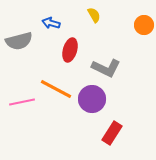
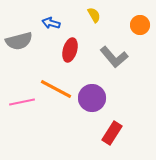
orange circle: moved 4 px left
gray L-shape: moved 8 px right, 11 px up; rotated 24 degrees clockwise
purple circle: moved 1 px up
